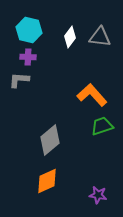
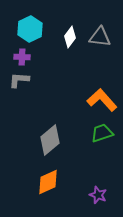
cyan hexagon: moved 1 px right, 1 px up; rotated 20 degrees clockwise
purple cross: moved 6 px left
orange L-shape: moved 10 px right, 5 px down
green trapezoid: moved 7 px down
orange diamond: moved 1 px right, 1 px down
purple star: rotated 12 degrees clockwise
